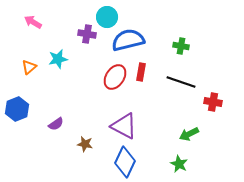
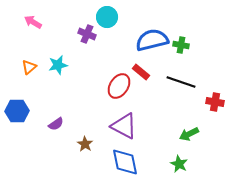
purple cross: rotated 12 degrees clockwise
blue semicircle: moved 24 px right
green cross: moved 1 px up
cyan star: moved 6 px down
red rectangle: rotated 60 degrees counterclockwise
red ellipse: moved 4 px right, 9 px down
red cross: moved 2 px right
blue hexagon: moved 2 px down; rotated 20 degrees clockwise
brown star: rotated 21 degrees clockwise
blue diamond: rotated 36 degrees counterclockwise
